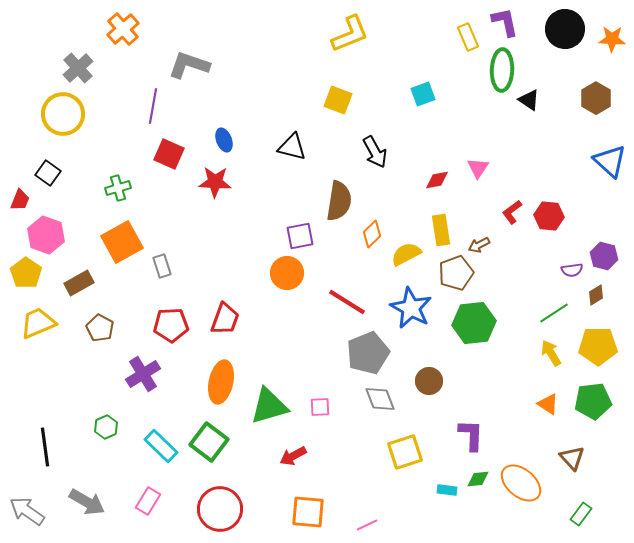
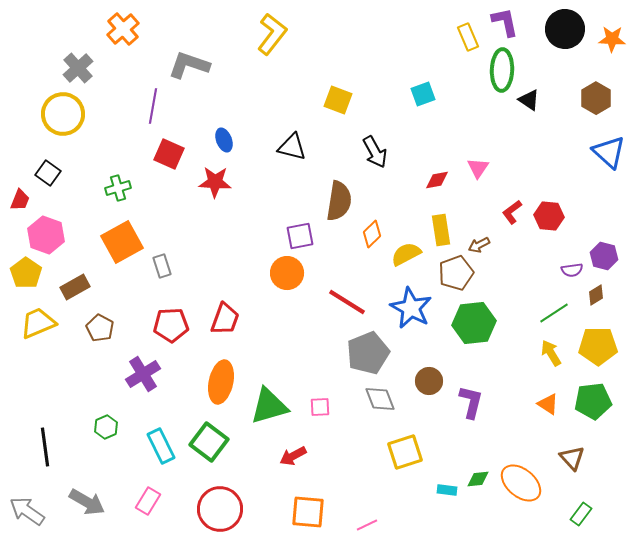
yellow L-shape at (350, 34): moved 78 px left; rotated 30 degrees counterclockwise
blue triangle at (610, 161): moved 1 px left, 9 px up
brown rectangle at (79, 283): moved 4 px left, 4 px down
purple L-shape at (471, 435): moved 33 px up; rotated 12 degrees clockwise
cyan rectangle at (161, 446): rotated 20 degrees clockwise
